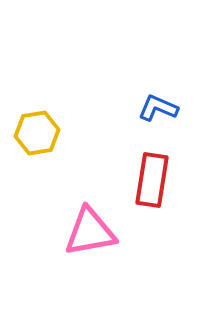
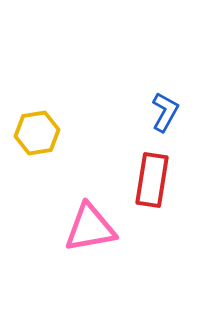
blue L-shape: moved 7 px right, 4 px down; rotated 96 degrees clockwise
pink triangle: moved 4 px up
